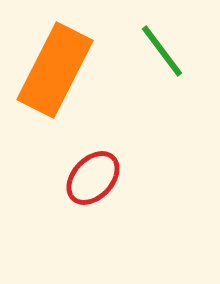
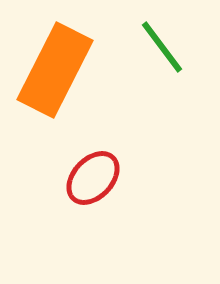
green line: moved 4 px up
